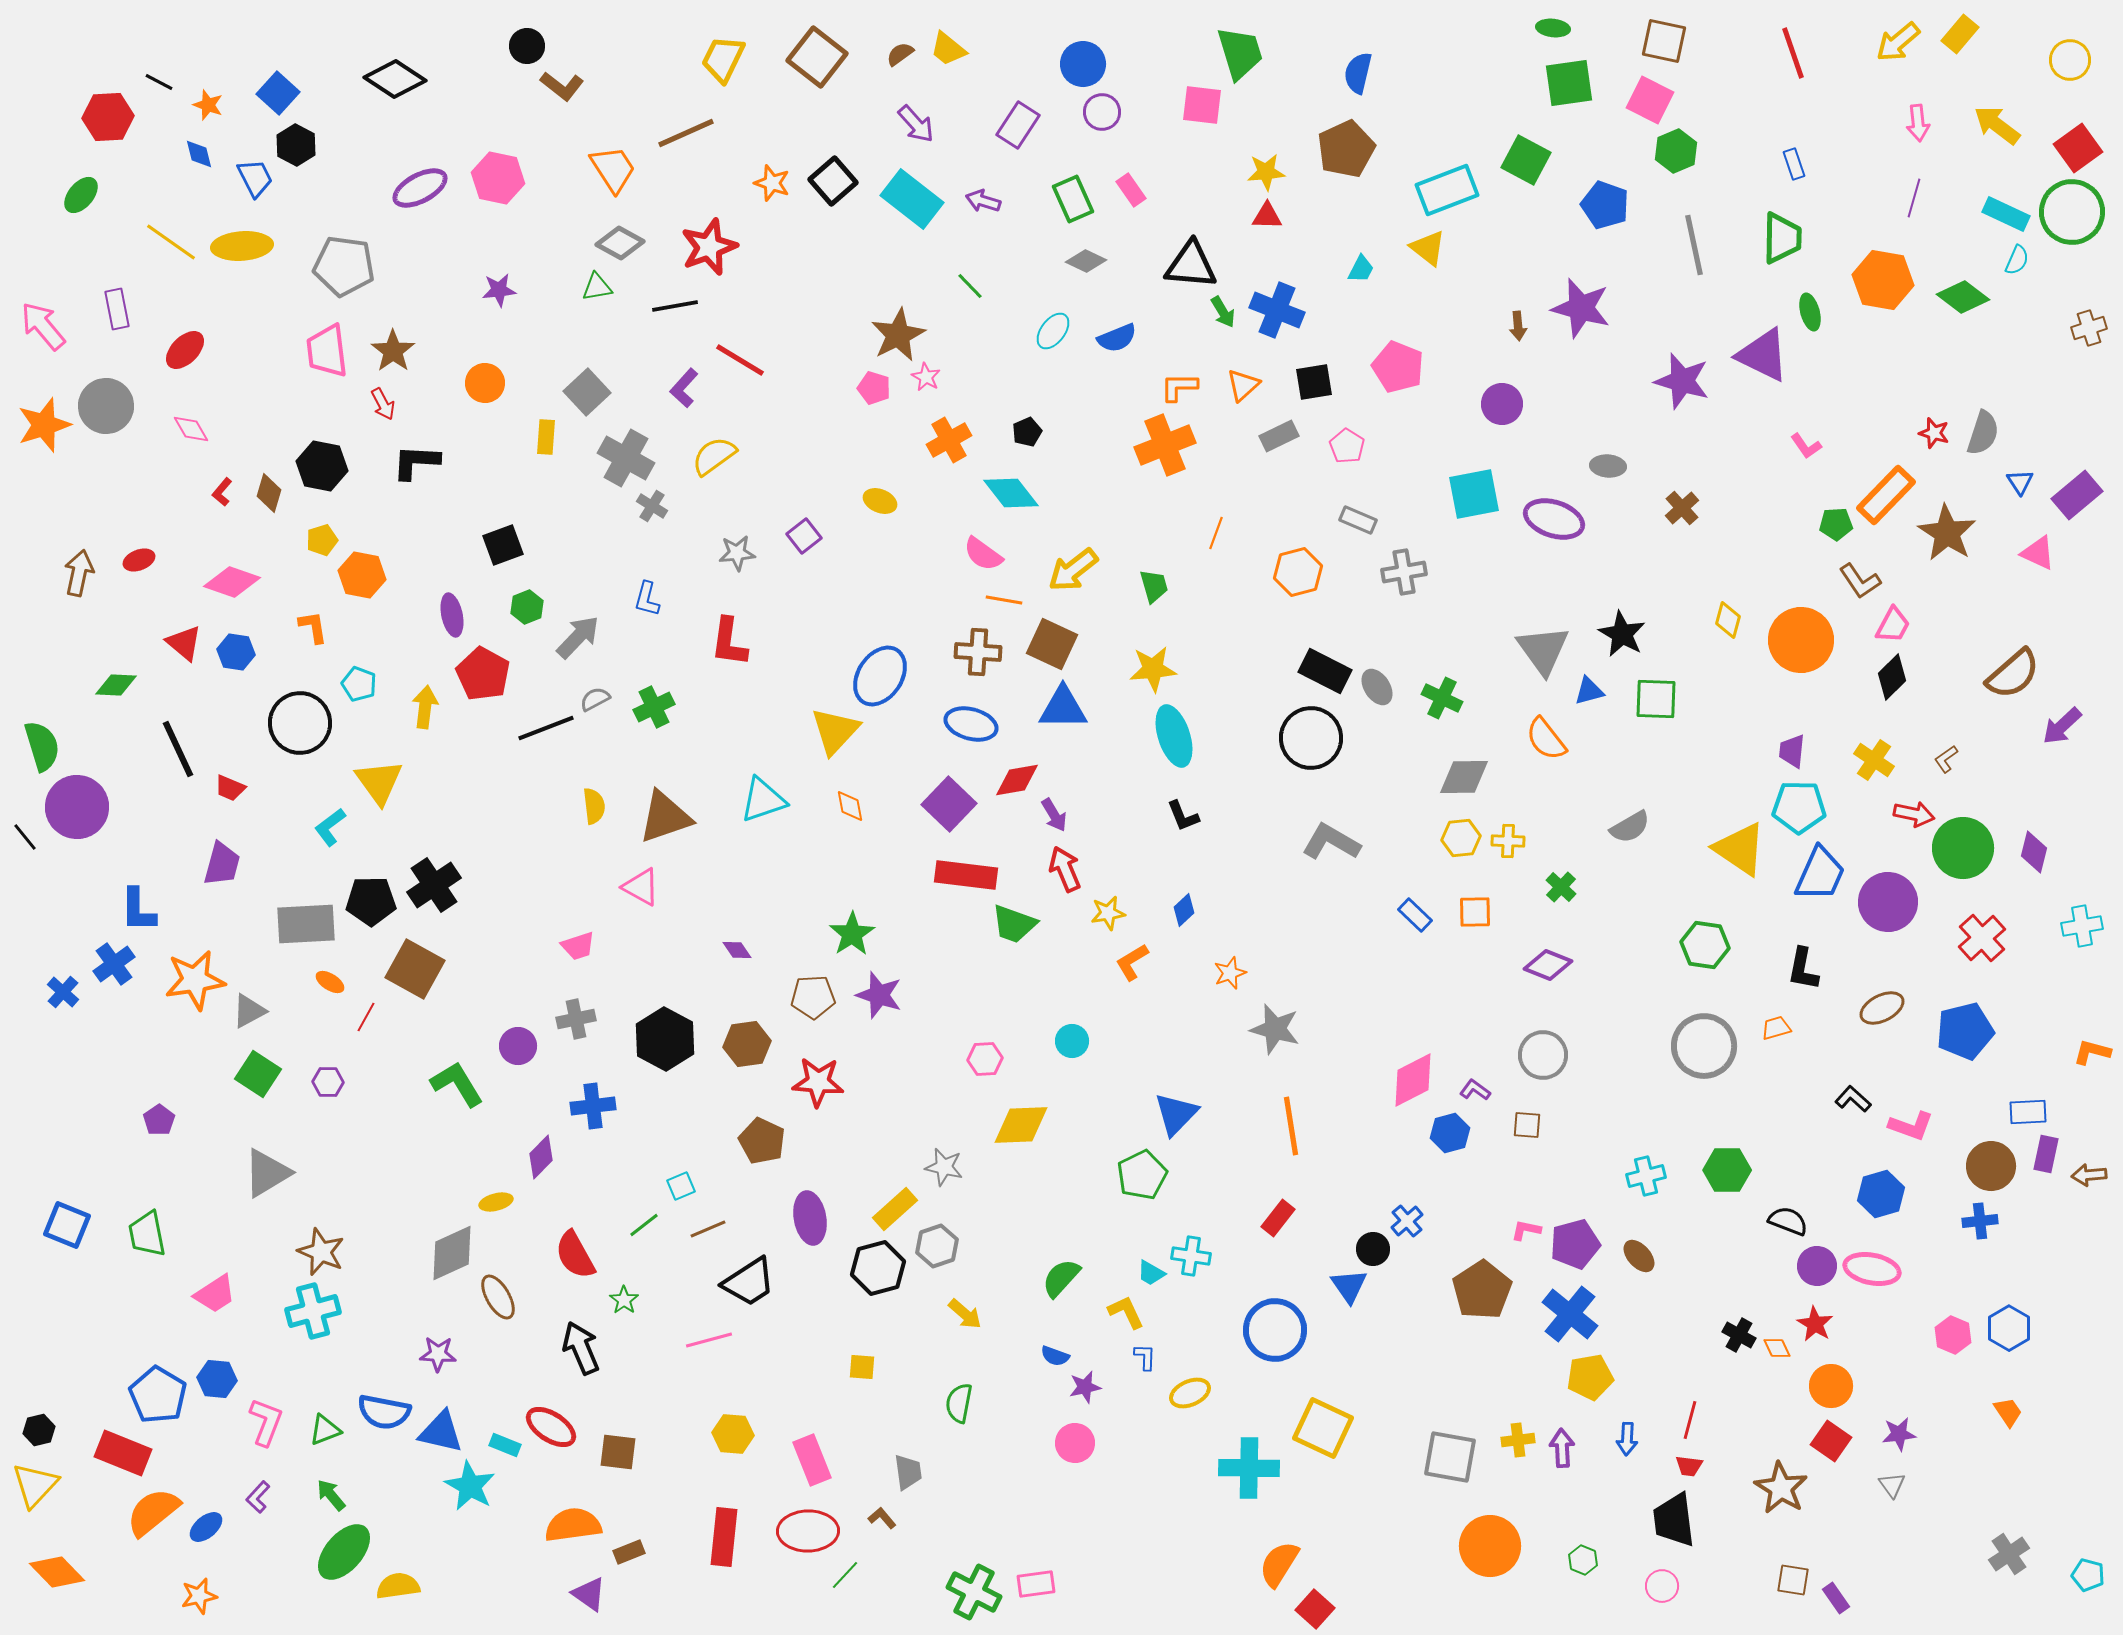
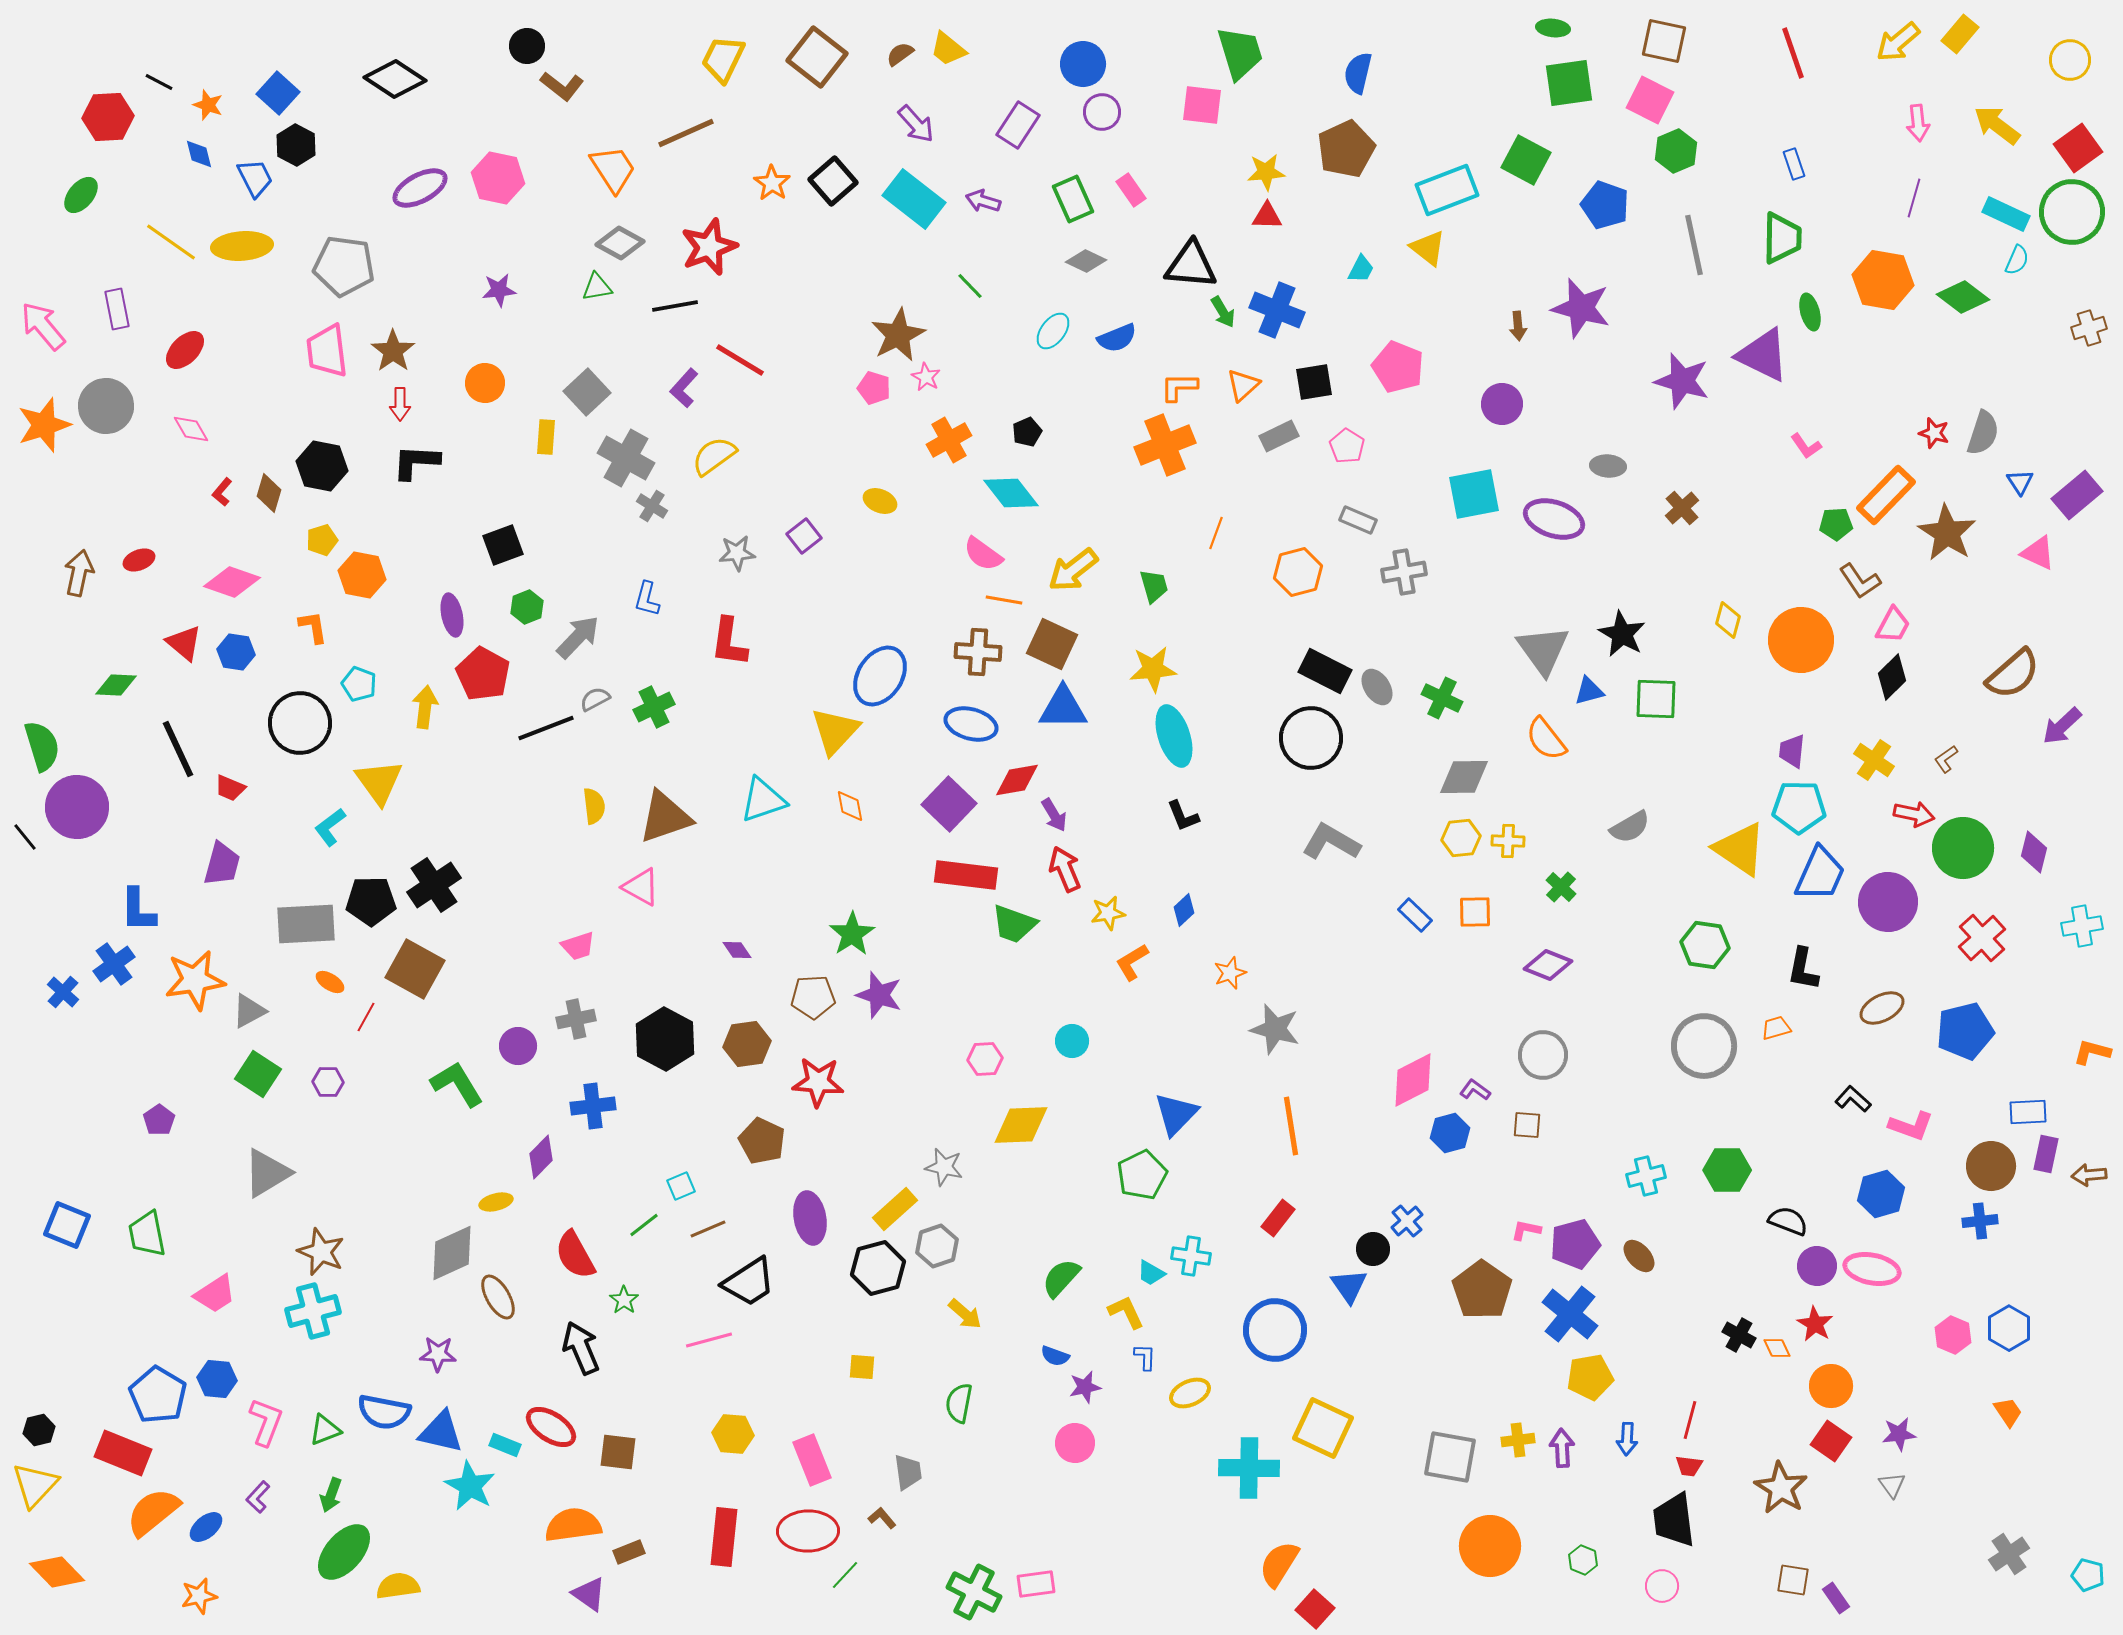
orange star at (772, 183): rotated 15 degrees clockwise
cyan rectangle at (912, 199): moved 2 px right
red arrow at (383, 404): moved 17 px right; rotated 28 degrees clockwise
brown pentagon at (1482, 1290): rotated 4 degrees counterclockwise
green arrow at (331, 1495): rotated 120 degrees counterclockwise
